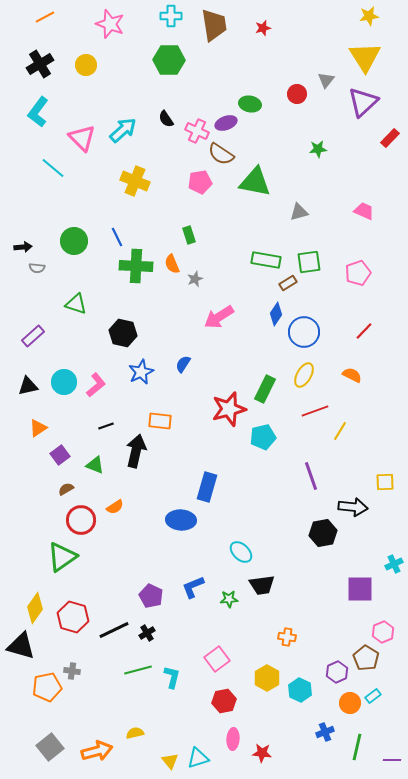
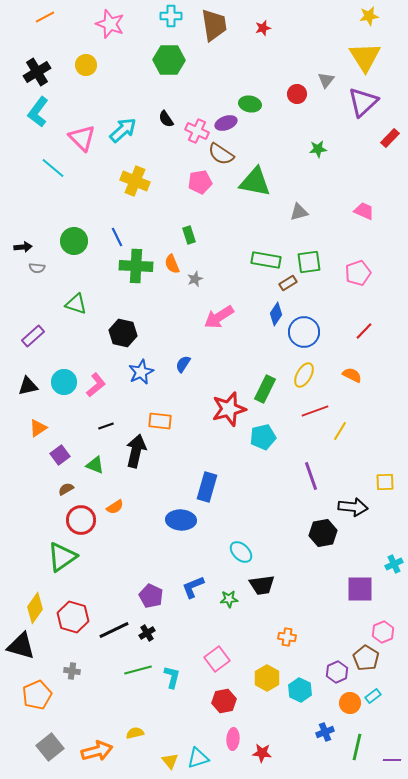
black cross at (40, 64): moved 3 px left, 8 px down
orange pentagon at (47, 687): moved 10 px left, 8 px down; rotated 12 degrees counterclockwise
